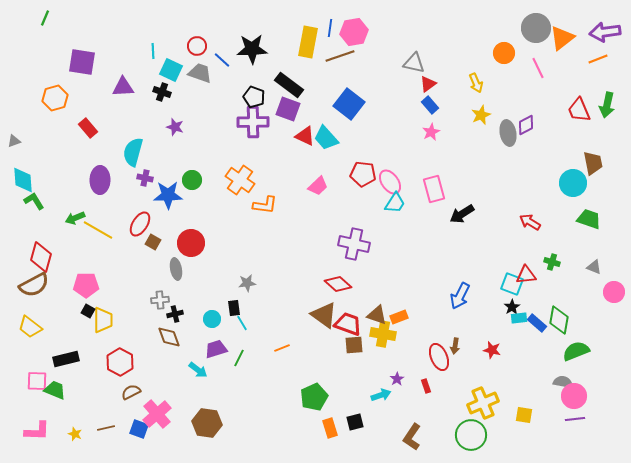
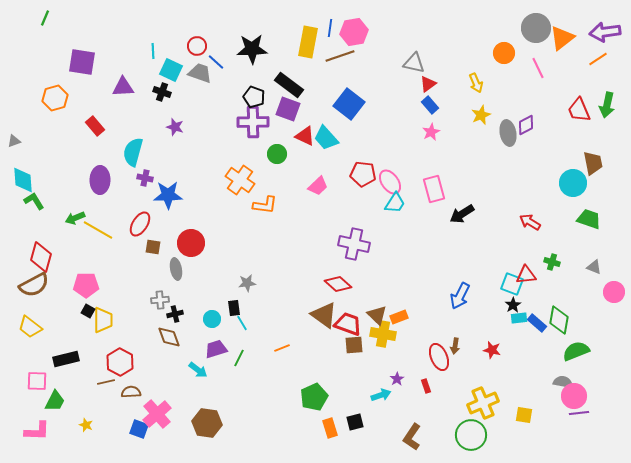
orange line at (598, 59): rotated 12 degrees counterclockwise
blue line at (222, 60): moved 6 px left, 2 px down
red rectangle at (88, 128): moved 7 px right, 2 px up
green circle at (192, 180): moved 85 px right, 26 px up
brown square at (153, 242): moved 5 px down; rotated 21 degrees counterclockwise
black star at (512, 307): moved 1 px right, 2 px up
brown triangle at (377, 315): rotated 25 degrees clockwise
green trapezoid at (55, 390): moved 11 px down; rotated 95 degrees clockwise
brown semicircle at (131, 392): rotated 24 degrees clockwise
purple line at (575, 419): moved 4 px right, 6 px up
brown line at (106, 428): moved 46 px up
yellow star at (75, 434): moved 11 px right, 9 px up
